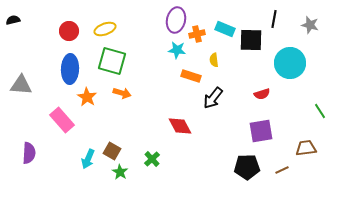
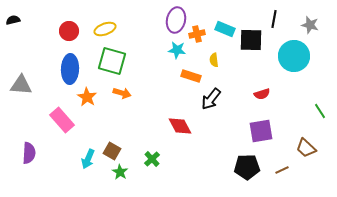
cyan circle: moved 4 px right, 7 px up
black arrow: moved 2 px left, 1 px down
brown trapezoid: rotated 130 degrees counterclockwise
